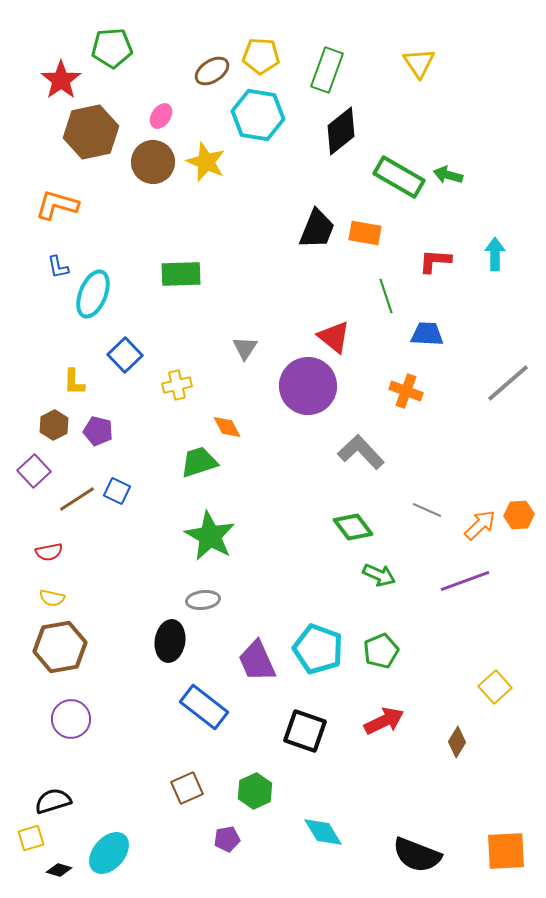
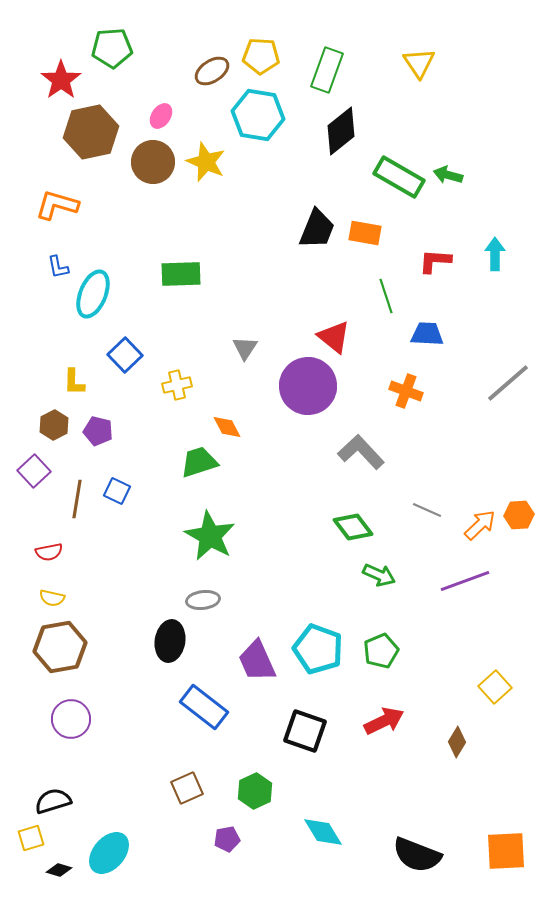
brown line at (77, 499): rotated 48 degrees counterclockwise
